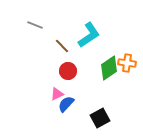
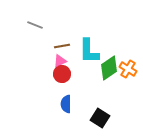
cyan L-shape: moved 16 px down; rotated 124 degrees clockwise
brown line: rotated 56 degrees counterclockwise
orange cross: moved 1 px right, 6 px down; rotated 24 degrees clockwise
red circle: moved 6 px left, 3 px down
pink triangle: moved 3 px right, 33 px up
blue semicircle: rotated 42 degrees counterclockwise
black square: rotated 30 degrees counterclockwise
